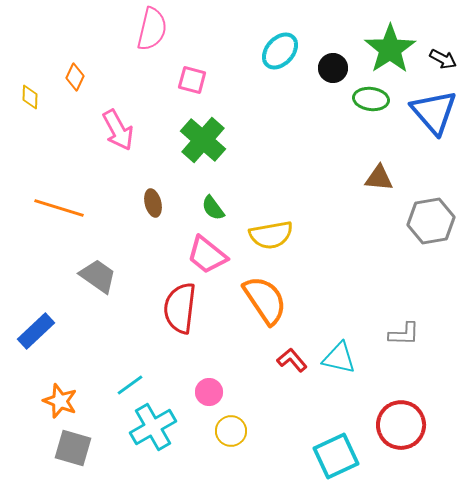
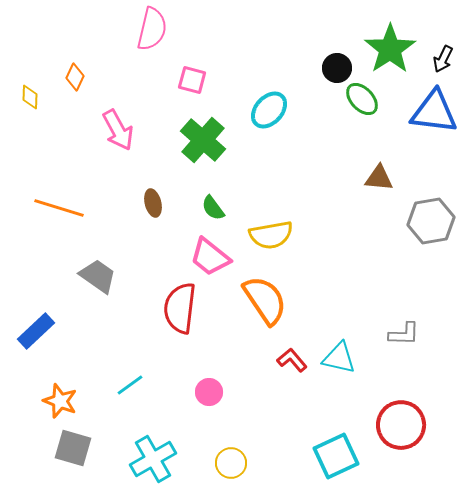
cyan ellipse: moved 11 px left, 59 px down
black arrow: rotated 88 degrees clockwise
black circle: moved 4 px right
green ellipse: moved 9 px left; rotated 40 degrees clockwise
blue triangle: rotated 42 degrees counterclockwise
pink trapezoid: moved 3 px right, 2 px down
cyan cross: moved 32 px down
yellow circle: moved 32 px down
